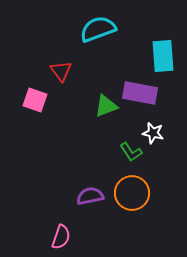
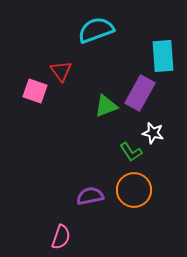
cyan semicircle: moved 2 px left, 1 px down
purple rectangle: rotated 72 degrees counterclockwise
pink square: moved 9 px up
orange circle: moved 2 px right, 3 px up
